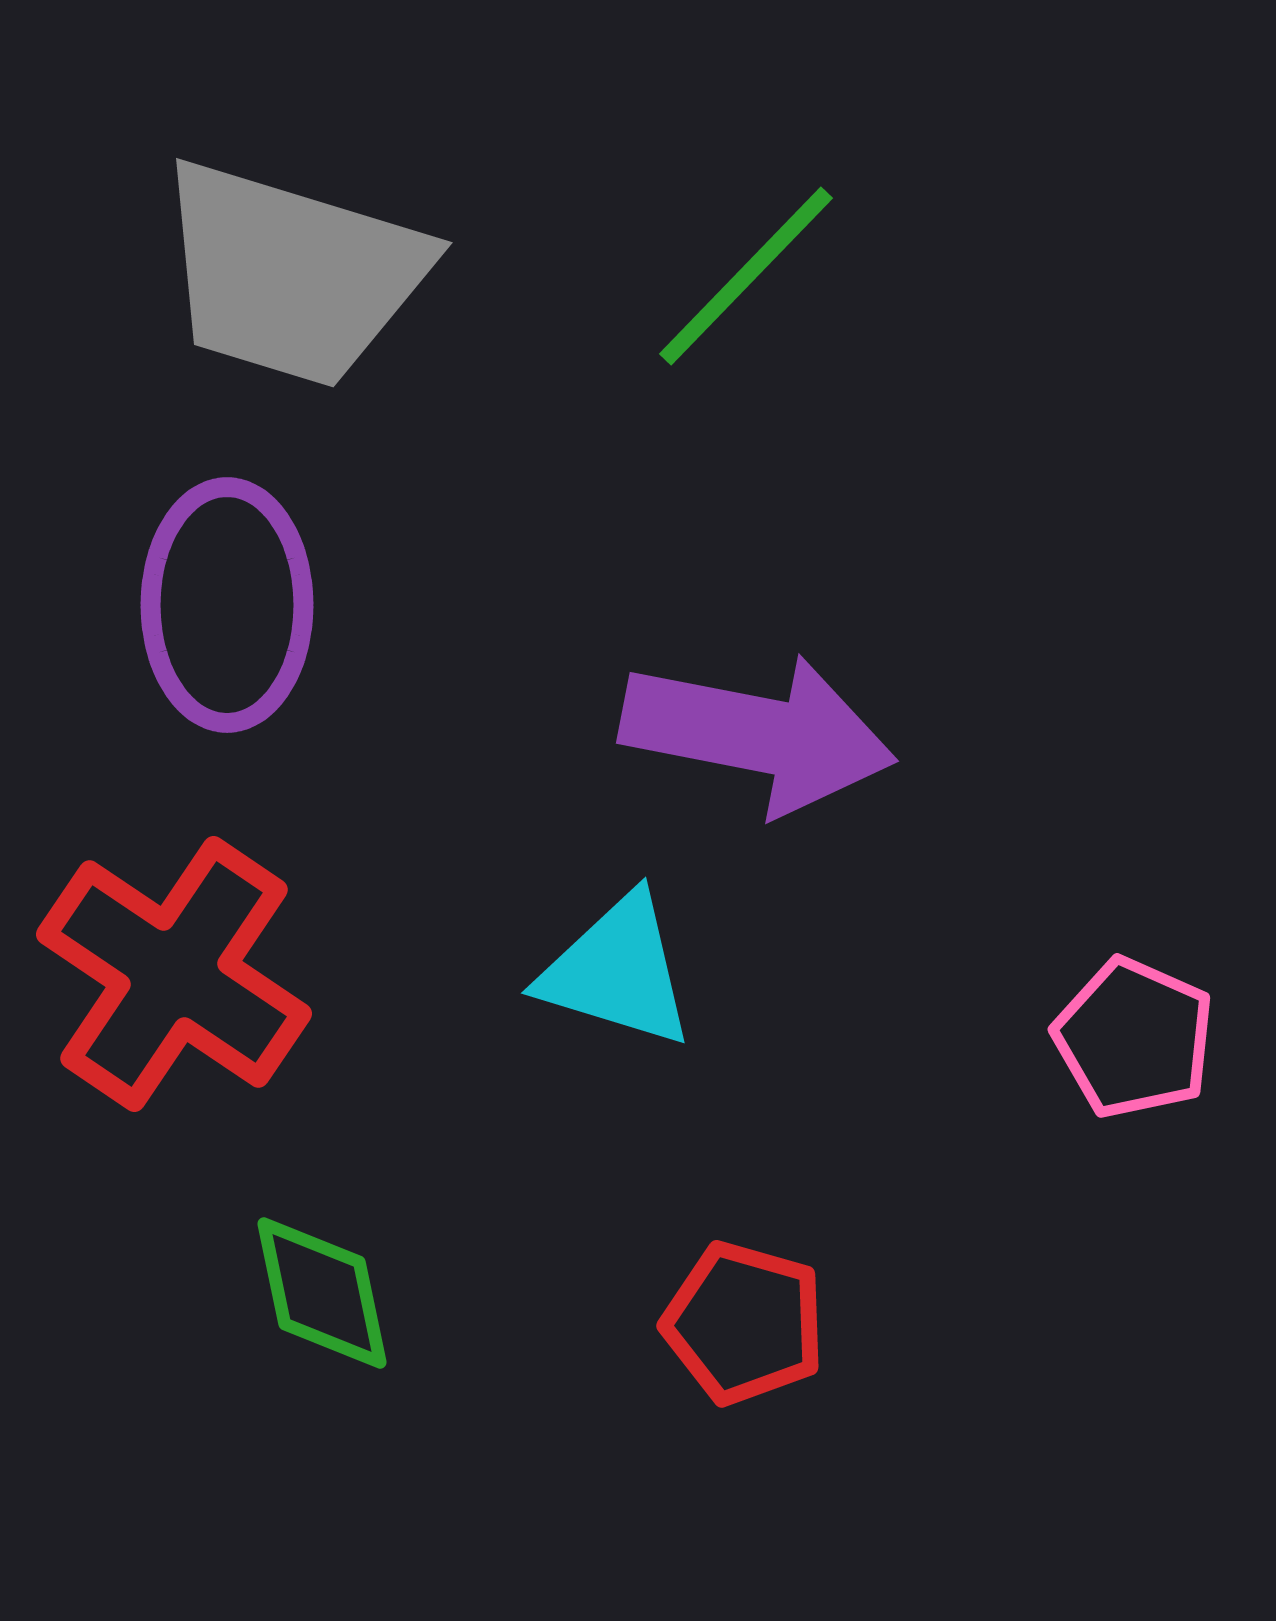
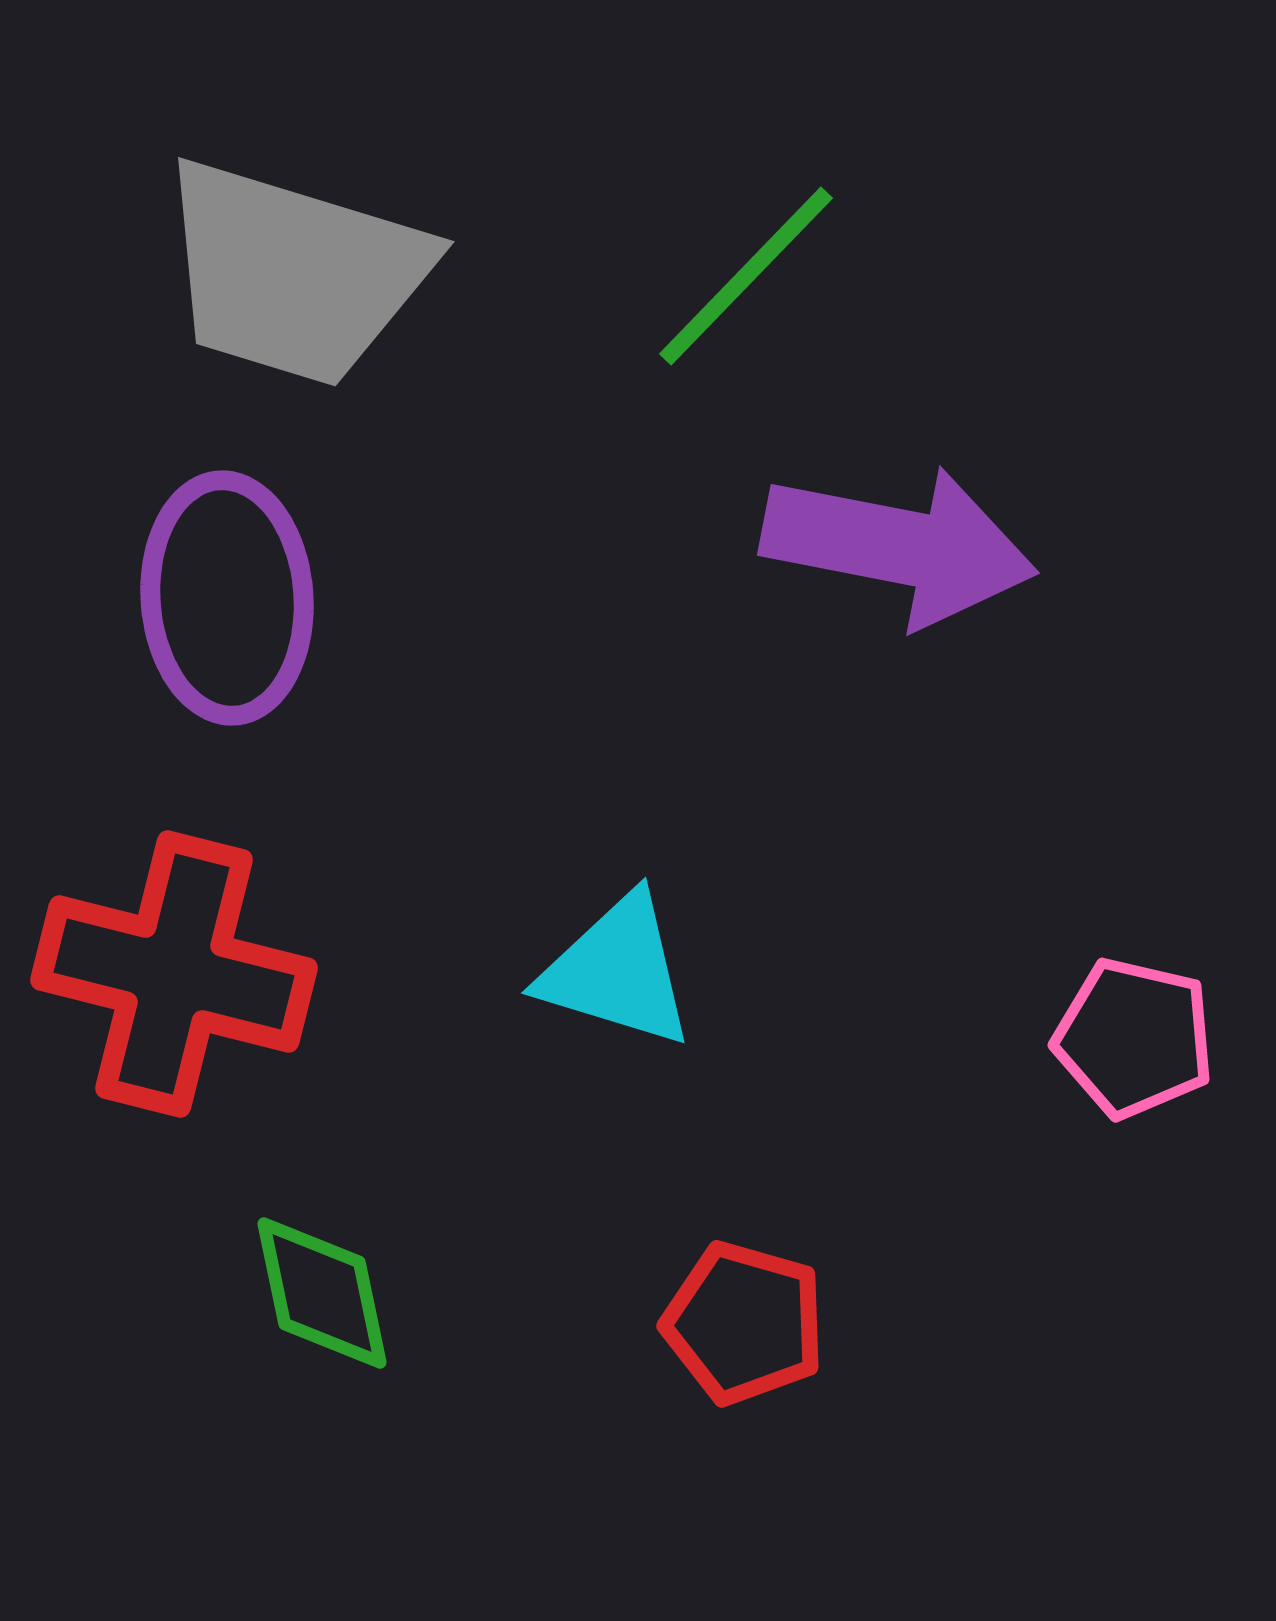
gray trapezoid: moved 2 px right, 1 px up
purple ellipse: moved 7 px up; rotated 4 degrees counterclockwise
purple arrow: moved 141 px right, 188 px up
red cross: rotated 20 degrees counterclockwise
pink pentagon: rotated 11 degrees counterclockwise
